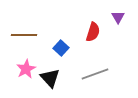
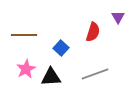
black triangle: moved 1 px right, 1 px up; rotated 50 degrees counterclockwise
